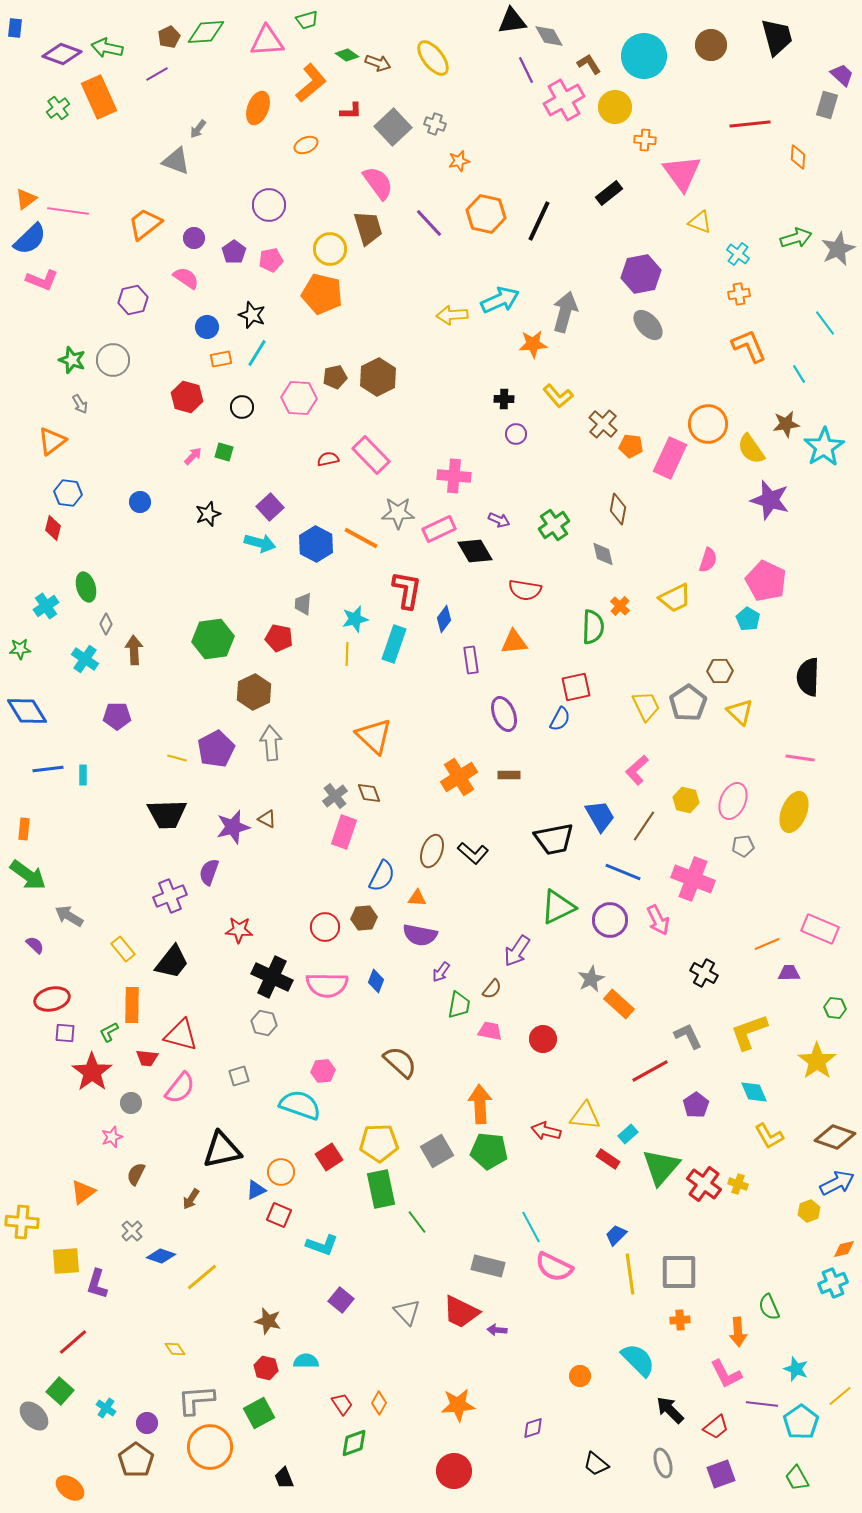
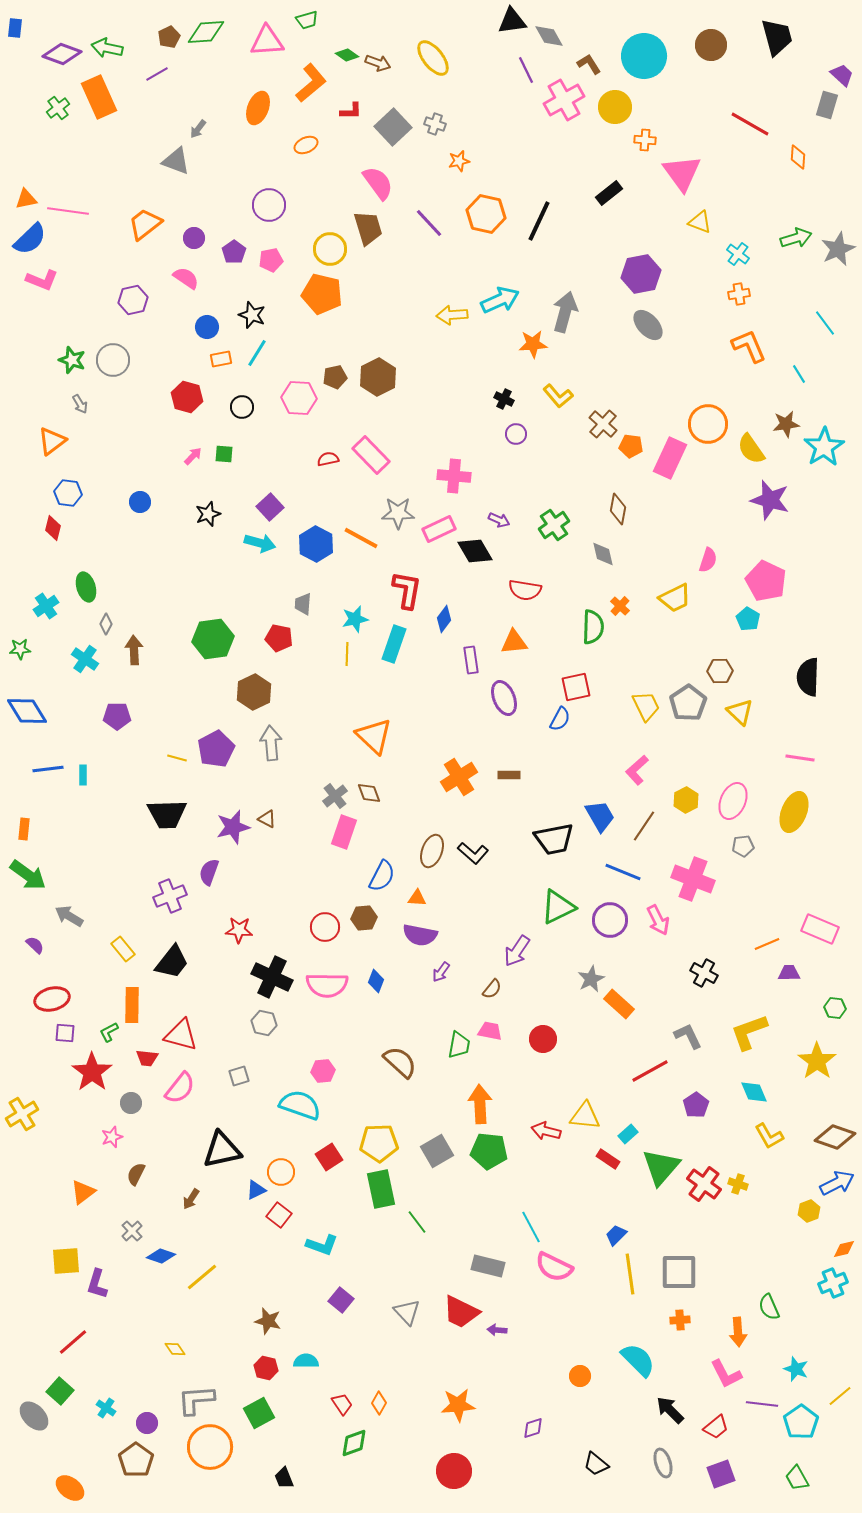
red line at (750, 124): rotated 36 degrees clockwise
orange triangle at (26, 199): rotated 25 degrees clockwise
black cross at (504, 399): rotated 24 degrees clockwise
green square at (224, 452): moved 2 px down; rotated 12 degrees counterclockwise
purple ellipse at (504, 714): moved 16 px up
yellow hexagon at (686, 800): rotated 20 degrees clockwise
green trapezoid at (459, 1005): moved 40 px down
red square at (279, 1215): rotated 15 degrees clockwise
yellow cross at (22, 1222): moved 108 px up; rotated 36 degrees counterclockwise
